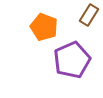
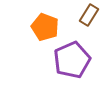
orange pentagon: moved 1 px right
